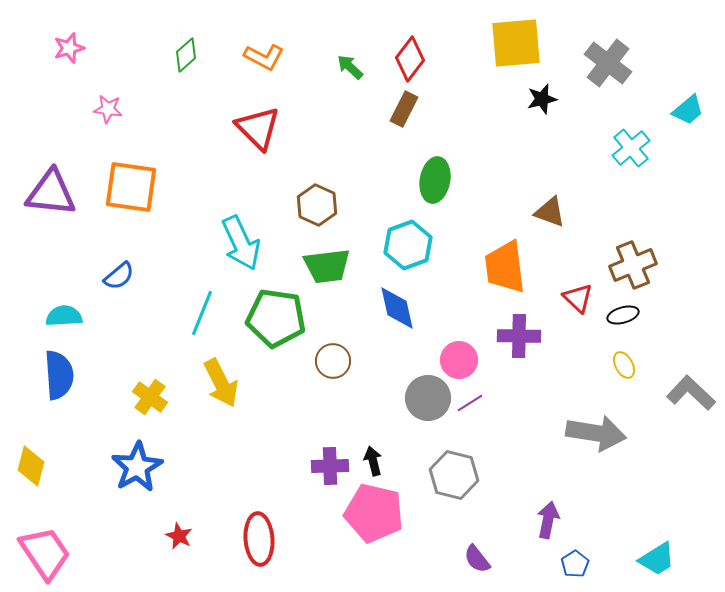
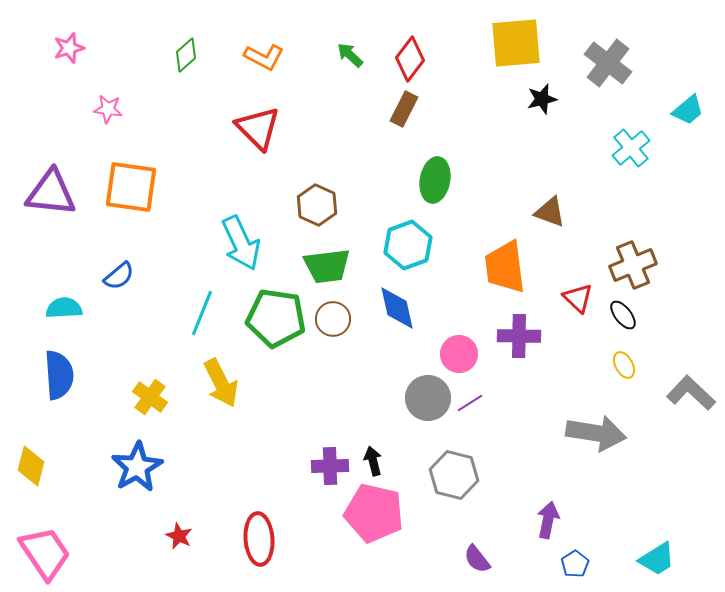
green arrow at (350, 67): moved 12 px up
black ellipse at (623, 315): rotated 68 degrees clockwise
cyan semicircle at (64, 316): moved 8 px up
pink circle at (459, 360): moved 6 px up
brown circle at (333, 361): moved 42 px up
